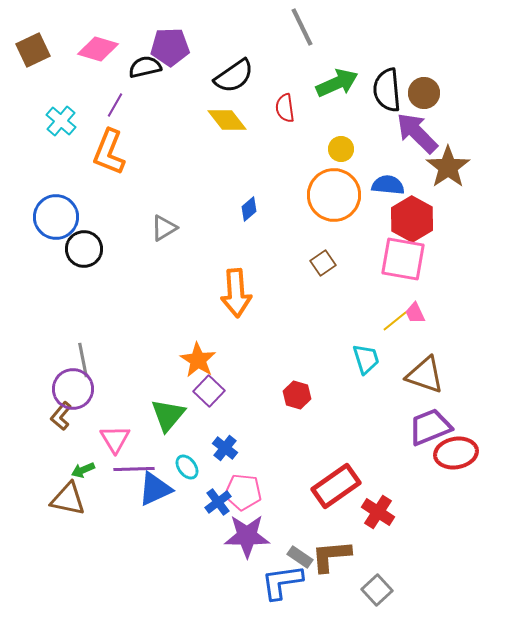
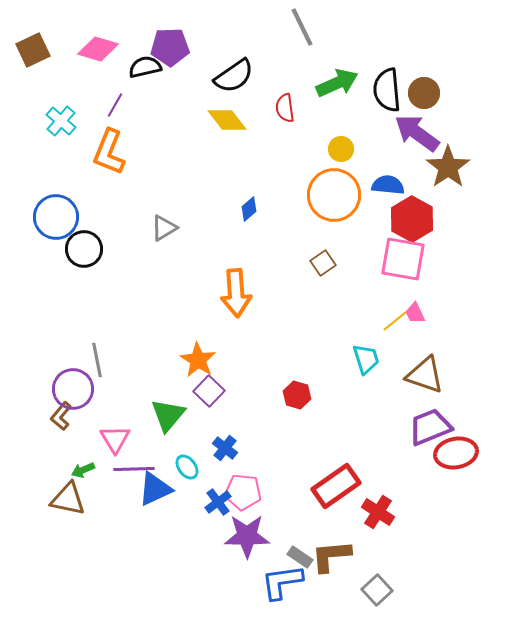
purple arrow at (417, 133): rotated 9 degrees counterclockwise
gray line at (83, 360): moved 14 px right
